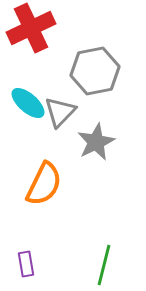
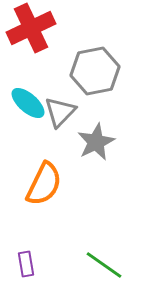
green line: rotated 69 degrees counterclockwise
